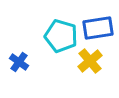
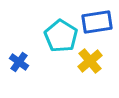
blue rectangle: moved 1 px left, 6 px up
cyan pentagon: rotated 16 degrees clockwise
